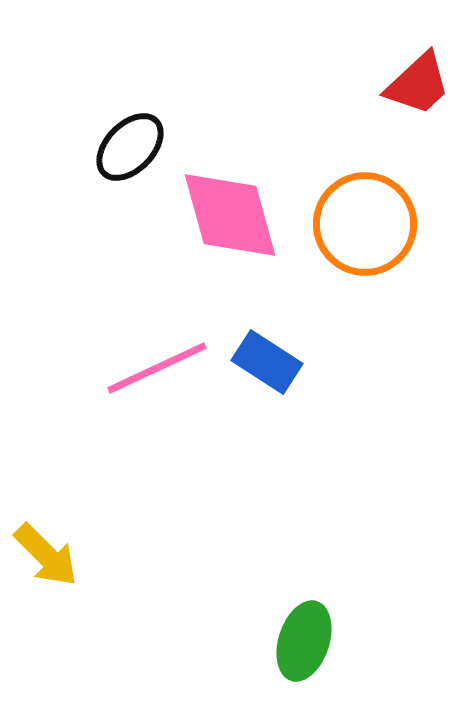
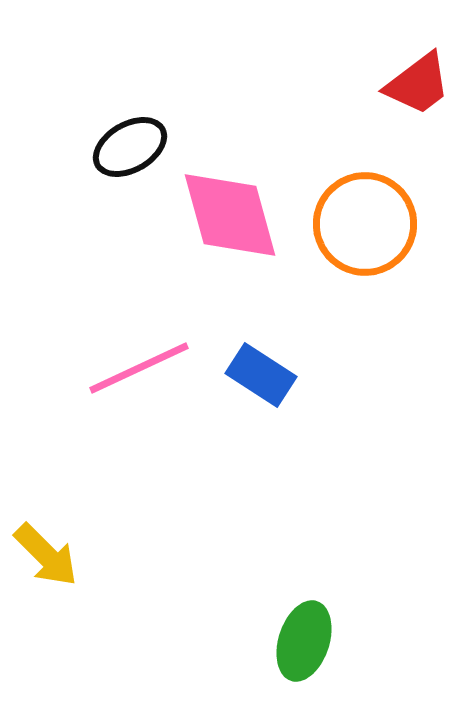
red trapezoid: rotated 6 degrees clockwise
black ellipse: rotated 16 degrees clockwise
blue rectangle: moved 6 px left, 13 px down
pink line: moved 18 px left
